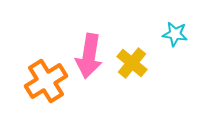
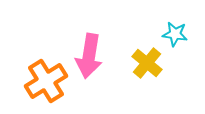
yellow cross: moved 15 px right
